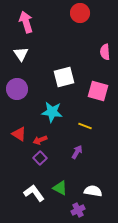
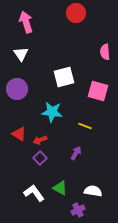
red circle: moved 4 px left
purple arrow: moved 1 px left, 1 px down
